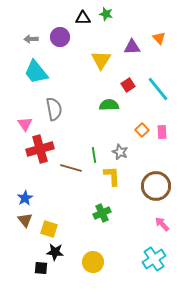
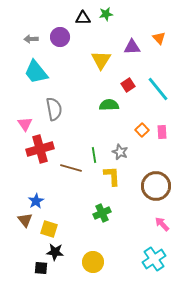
green star: rotated 24 degrees counterclockwise
blue star: moved 11 px right, 3 px down
